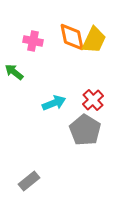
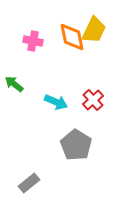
yellow trapezoid: moved 10 px up
green arrow: moved 12 px down
cyan arrow: moved 2 px right, 1 px up; rotated 45 degrees clockwise
gray pentagon: moved 9 px left, 15 px down
gray rectangle: moved 2 px down
